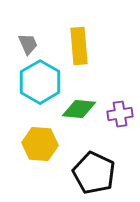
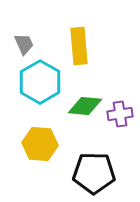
gray trapezoid: moved 4 px left
green diamond: moved 6 px right, 3 px up
black pentagon: rotated 24 degrees counterclockwise
